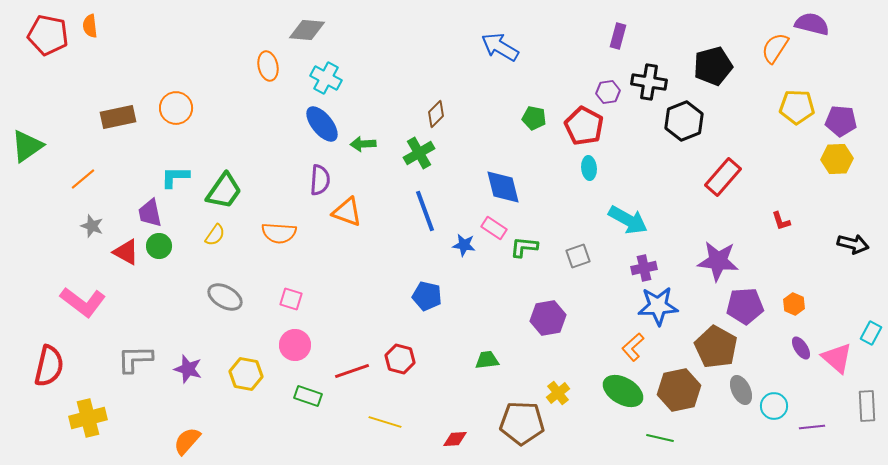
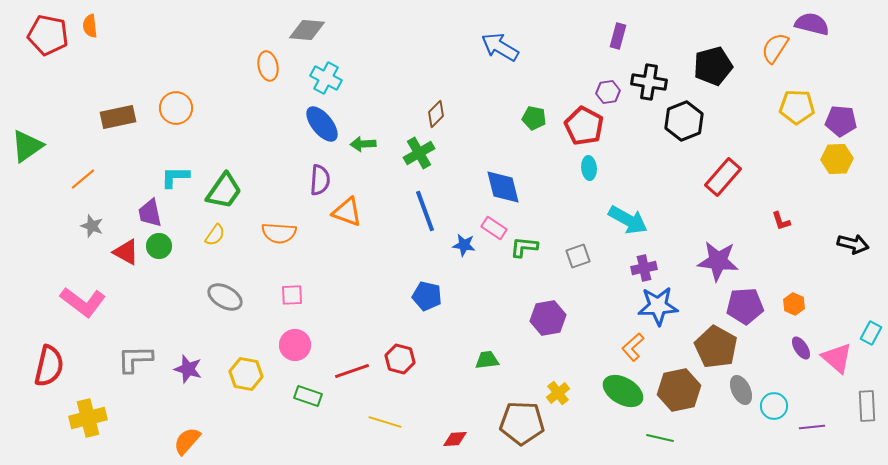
pink square at (291, 299): moved 1 px right, 4 px up; rotated 20 degrees counterclockwise
